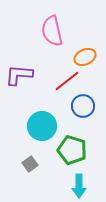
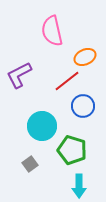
purple L-shape: rotated 32 degrees counterclockwise
